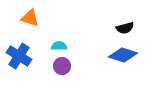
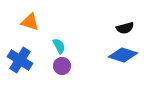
orange triangle: moved 4 px down
cyan semicircle: rotated 63 degrees clockwise
blue cross: moved 1 px right, 4 px down
